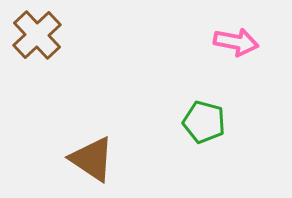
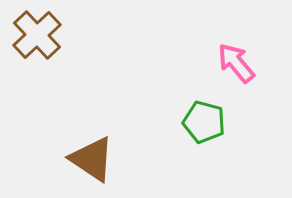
pink arrow: moved 21 px down; rotated 141 degrees counterclockwise
